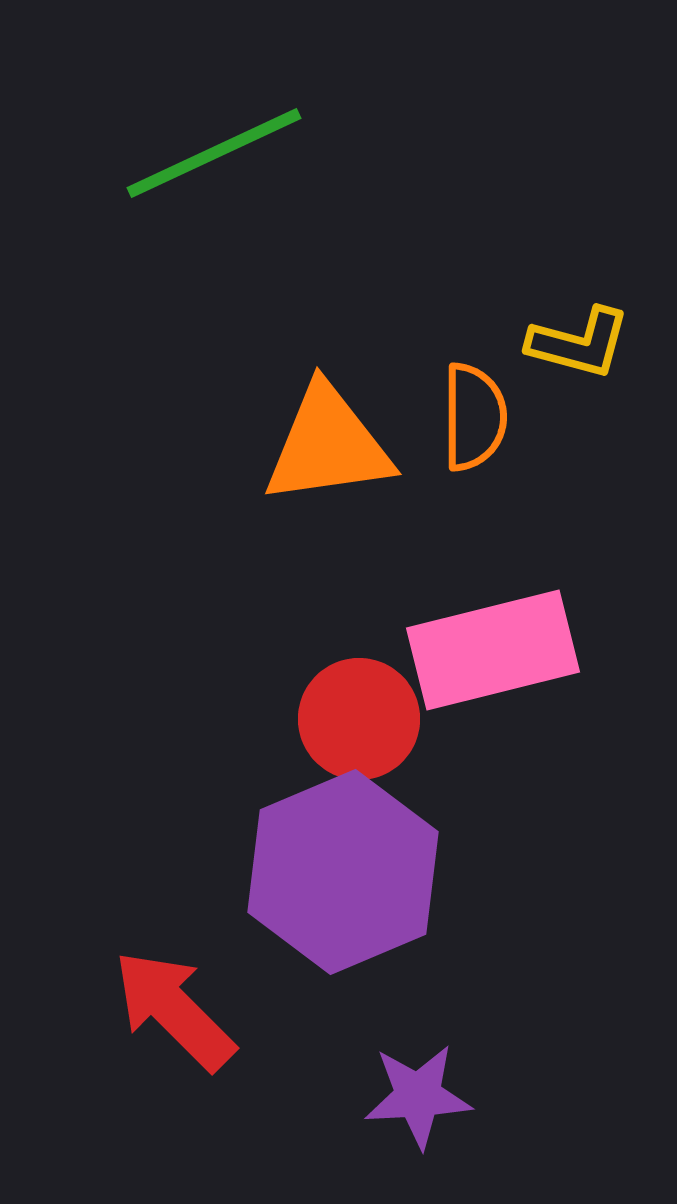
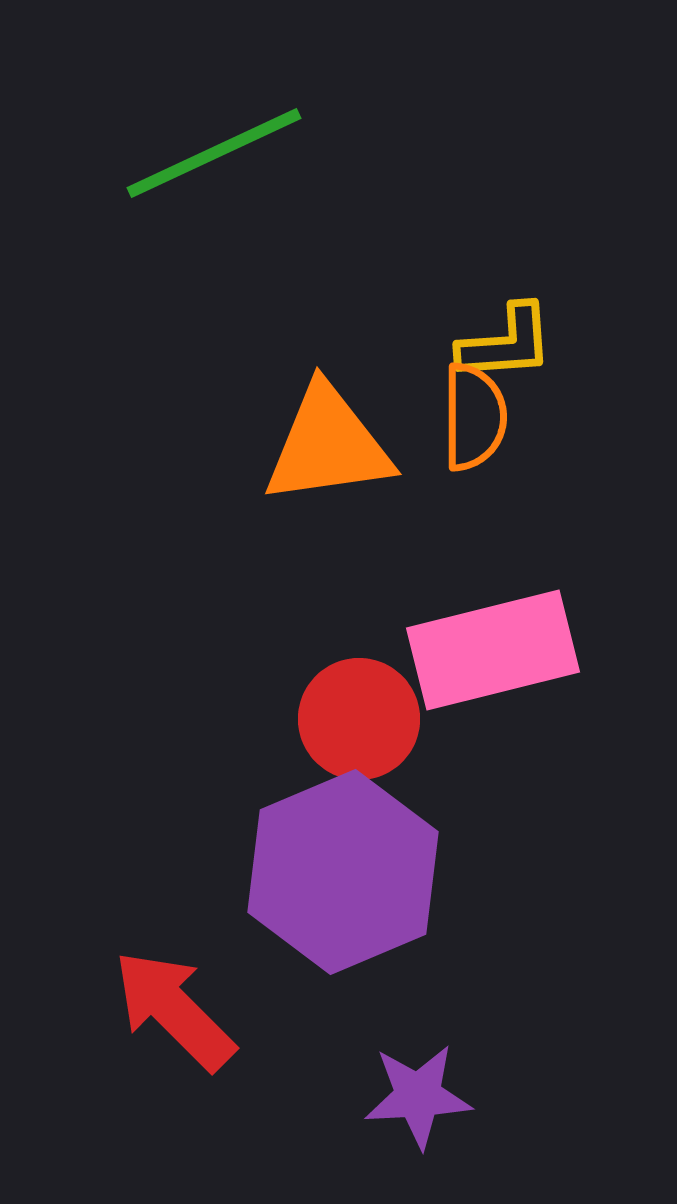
yellow L-shape: moved 73 px left; rotated 19 degrees counterclockwise
